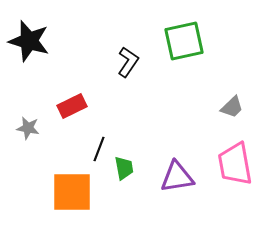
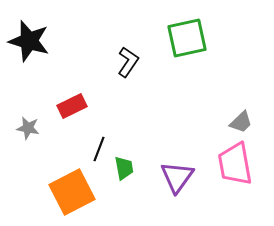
green square: moved 3 px right, 3 px up
gray trapezoid: moved 9 px right, 15 px down
purple triangle: rotated 45 degrees counterclockwise
orange square: rotated 27 degrees counterclockwise
